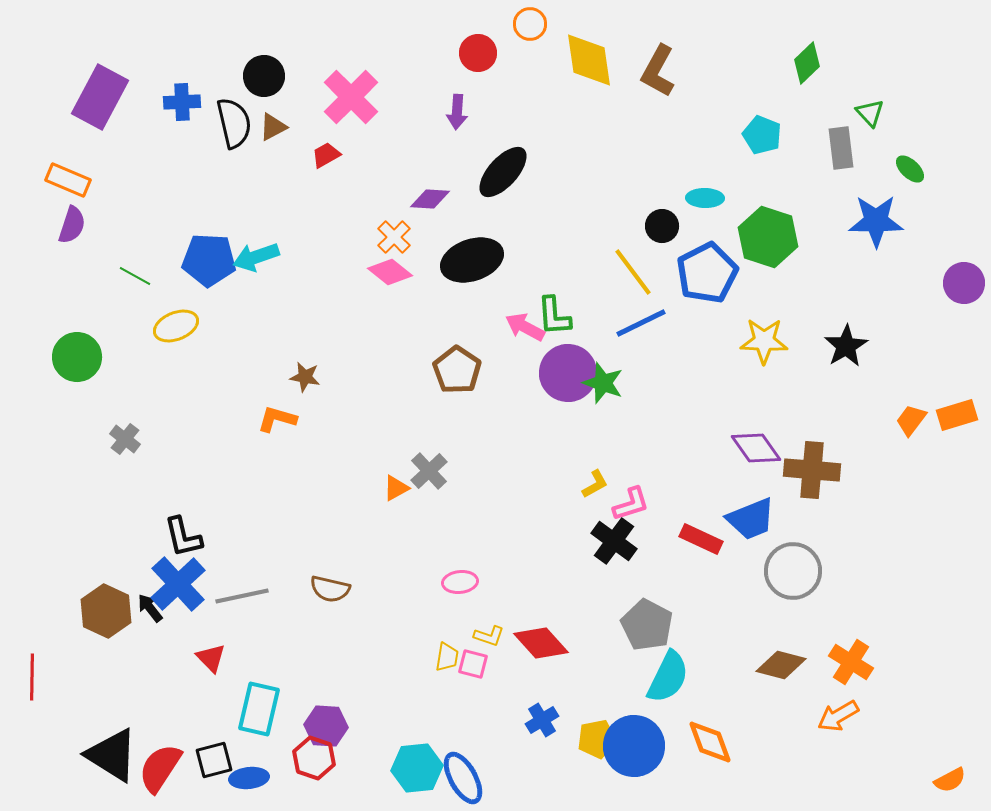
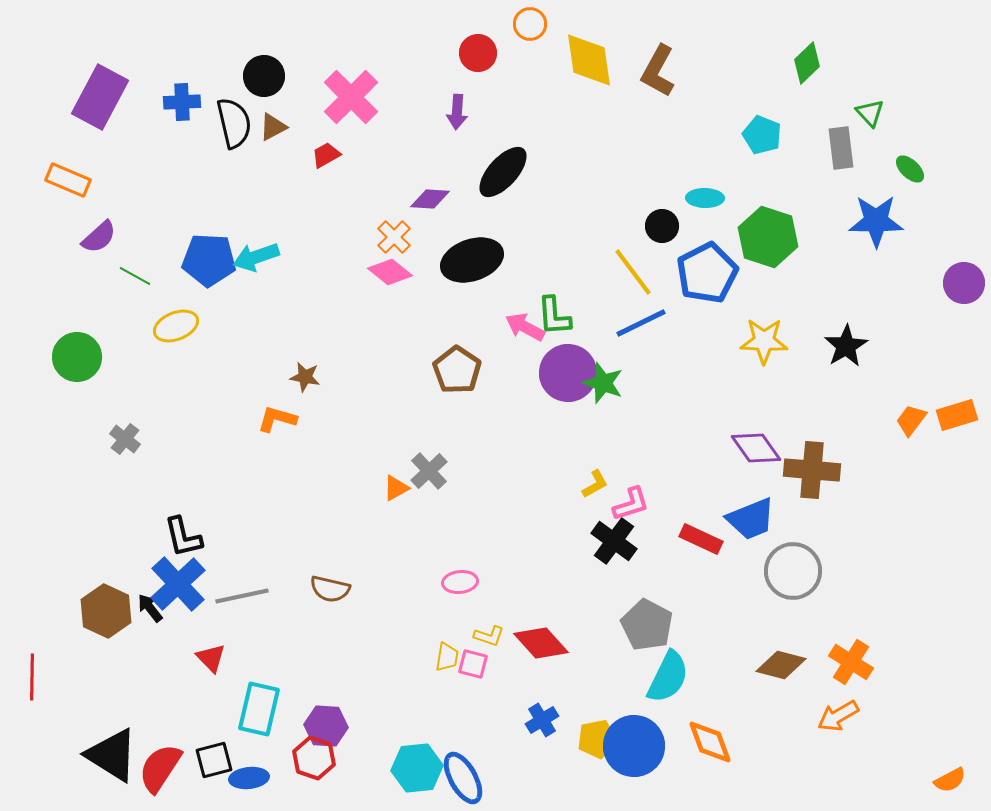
purple semicircle at (72, 225): moved 27 px right, 12 px down; rotated 30 degrees clockwise
